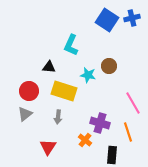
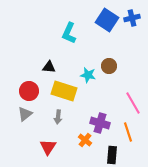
cyan L-shape: moved 2 px left, 12 px up
